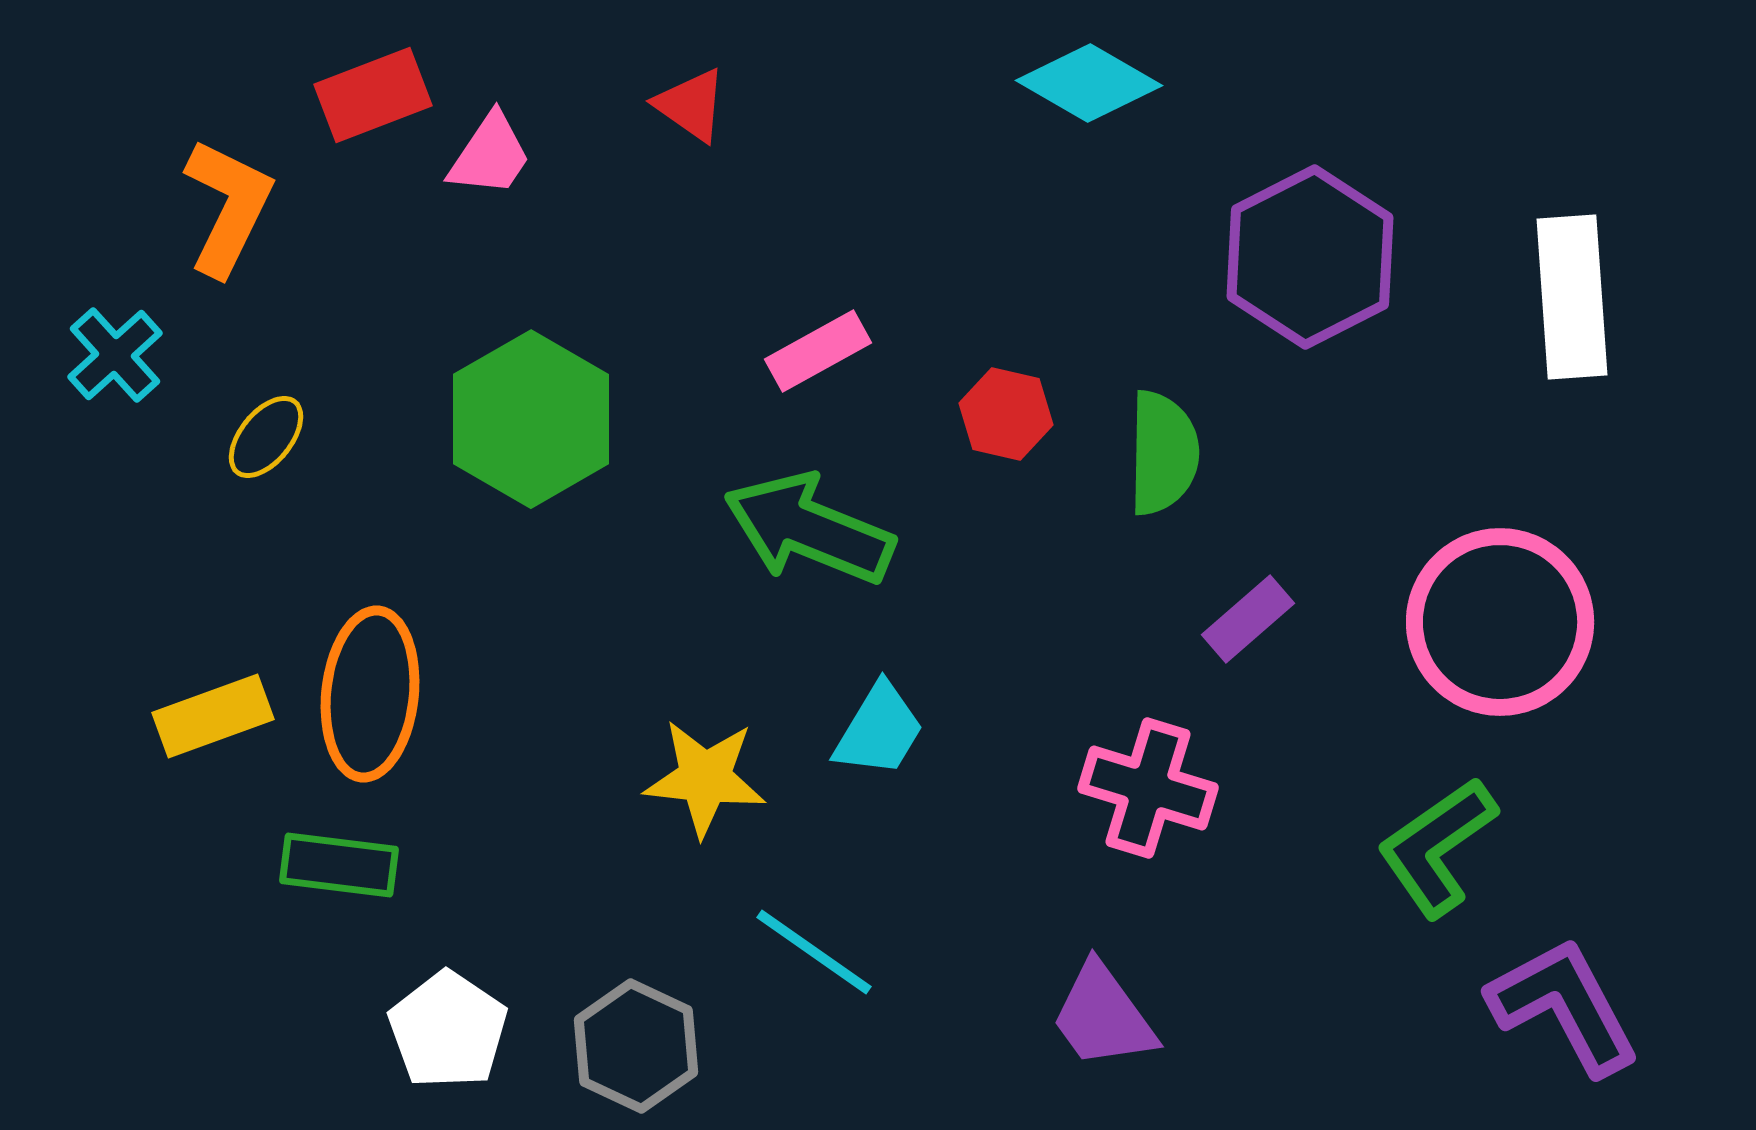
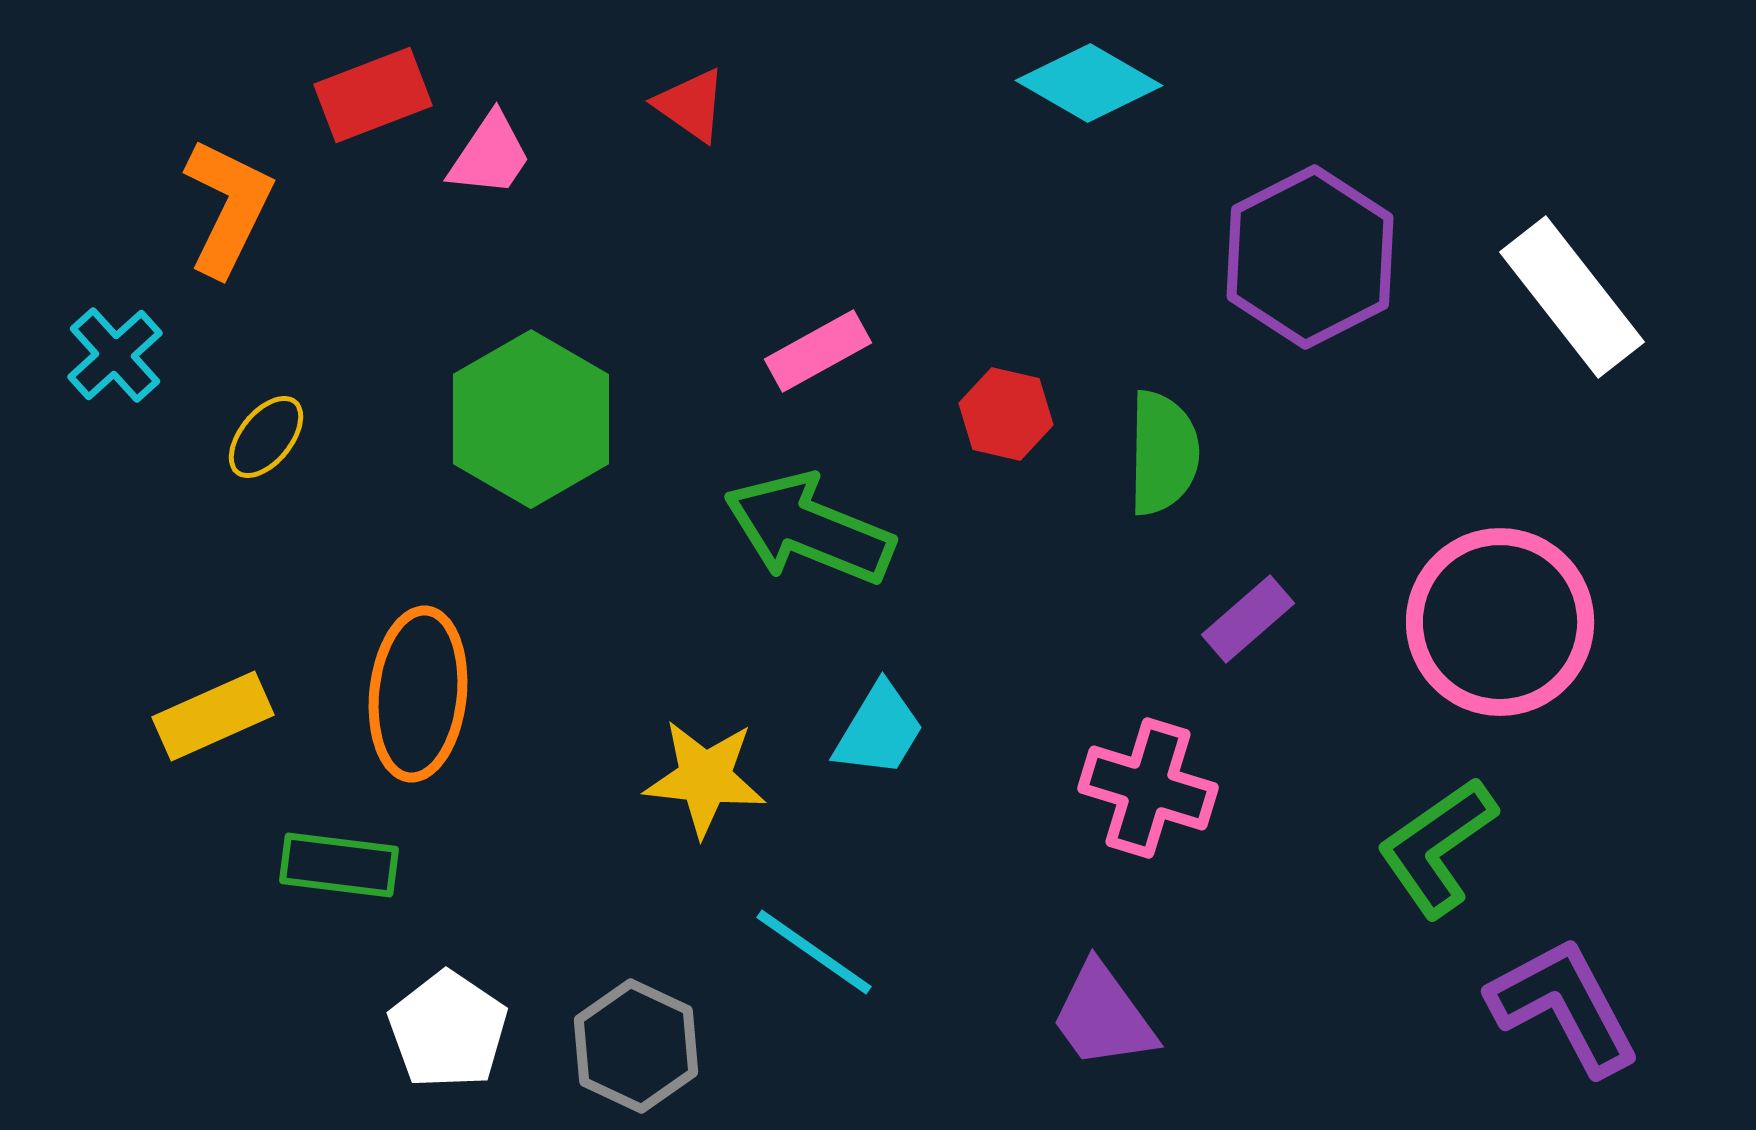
white rectangle: rotated 34 degrees counterclockwise
orange ellipse: moved 48 px right
yellow rectangle: rotated 4 degrees counterclockwise
